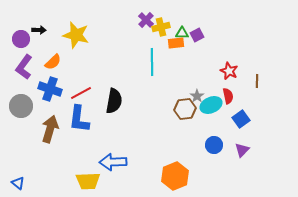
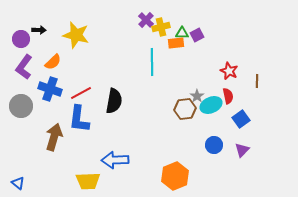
brown arrow: moved 4 px right, 8 px down
blue arrow: moved 2 px right, 2 px up
